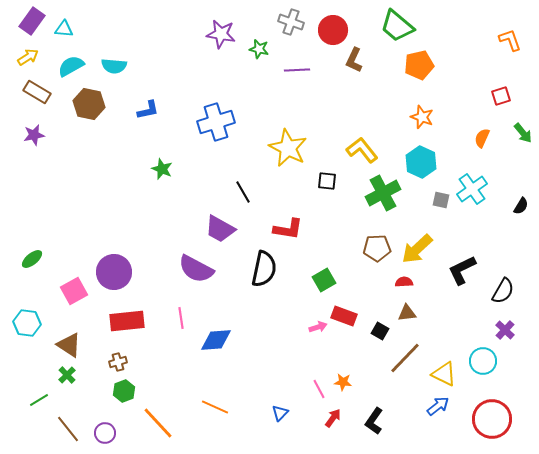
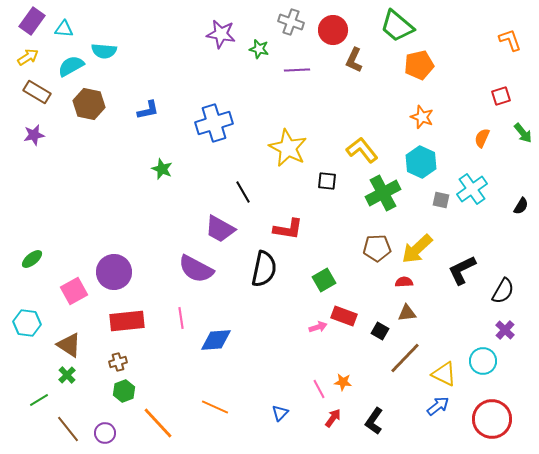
cyan semicircle at (114, 66): moved 10 px left, 15 px up
blue cross at (216, 122): moved 2 px left, 1 px down
